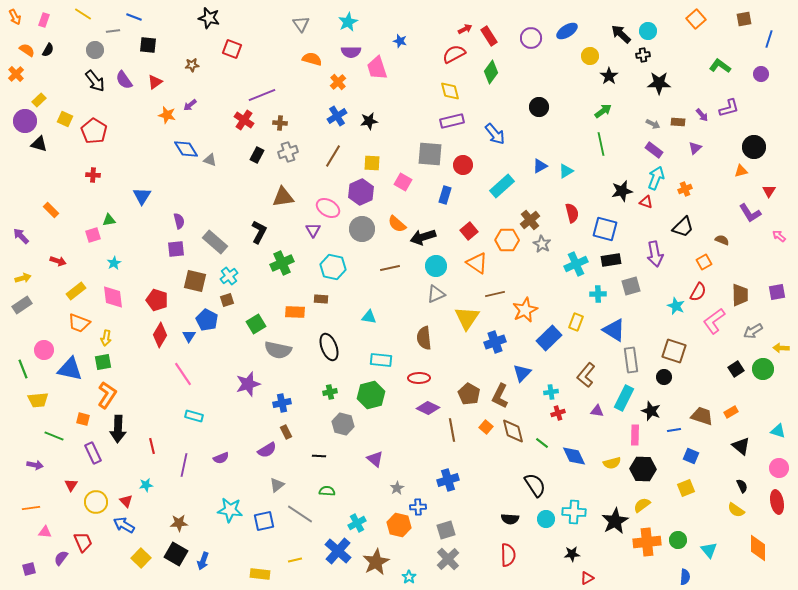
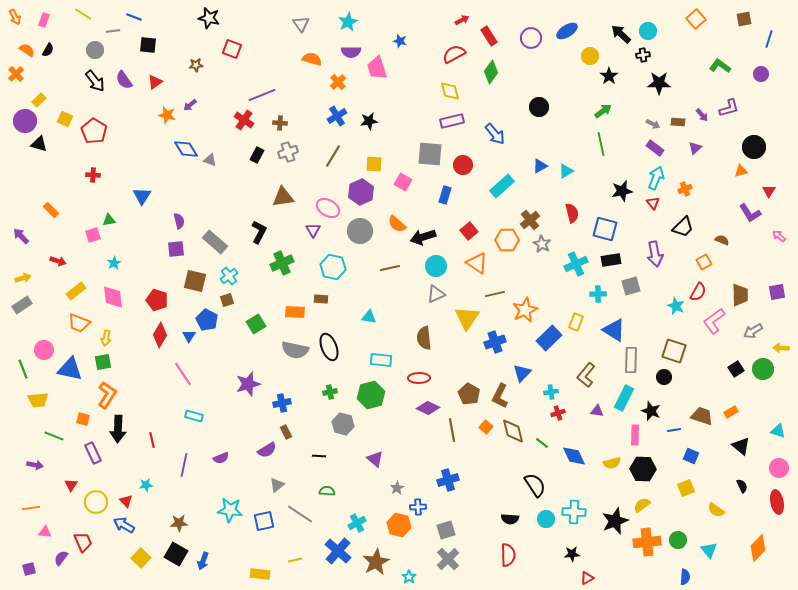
red arrow at (465, 29): moved 3 px left, 9 px up
brown star at (192, 65): moved 4 px right
purple rectangle at (654, 150): moved 1 px right, 2 px up
yellow square at (372, 163): moved 2 px right, 1 px down
red triangle at (646, 202): moved 7 px right, 1 px down; rotated 32 degrees clockwise
gray circle at (362, 229): moved 2 px left, 2 px down
gray semicircle at (278, 350): moved 17 px right
gray rectangle at (631, 360): rotated 10 degrees clockwise
red line at (152, 446): moved 6 px up
yellow semicircle at (736, 510): moved 20 px left
black star at (615, 521): rotated 8 degrees clockwise
orange diamond at (758, 548): rotated 44 degrees clockwise
